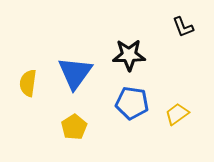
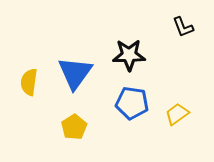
yellow semicircle: moved 1 px right, 1 px up
